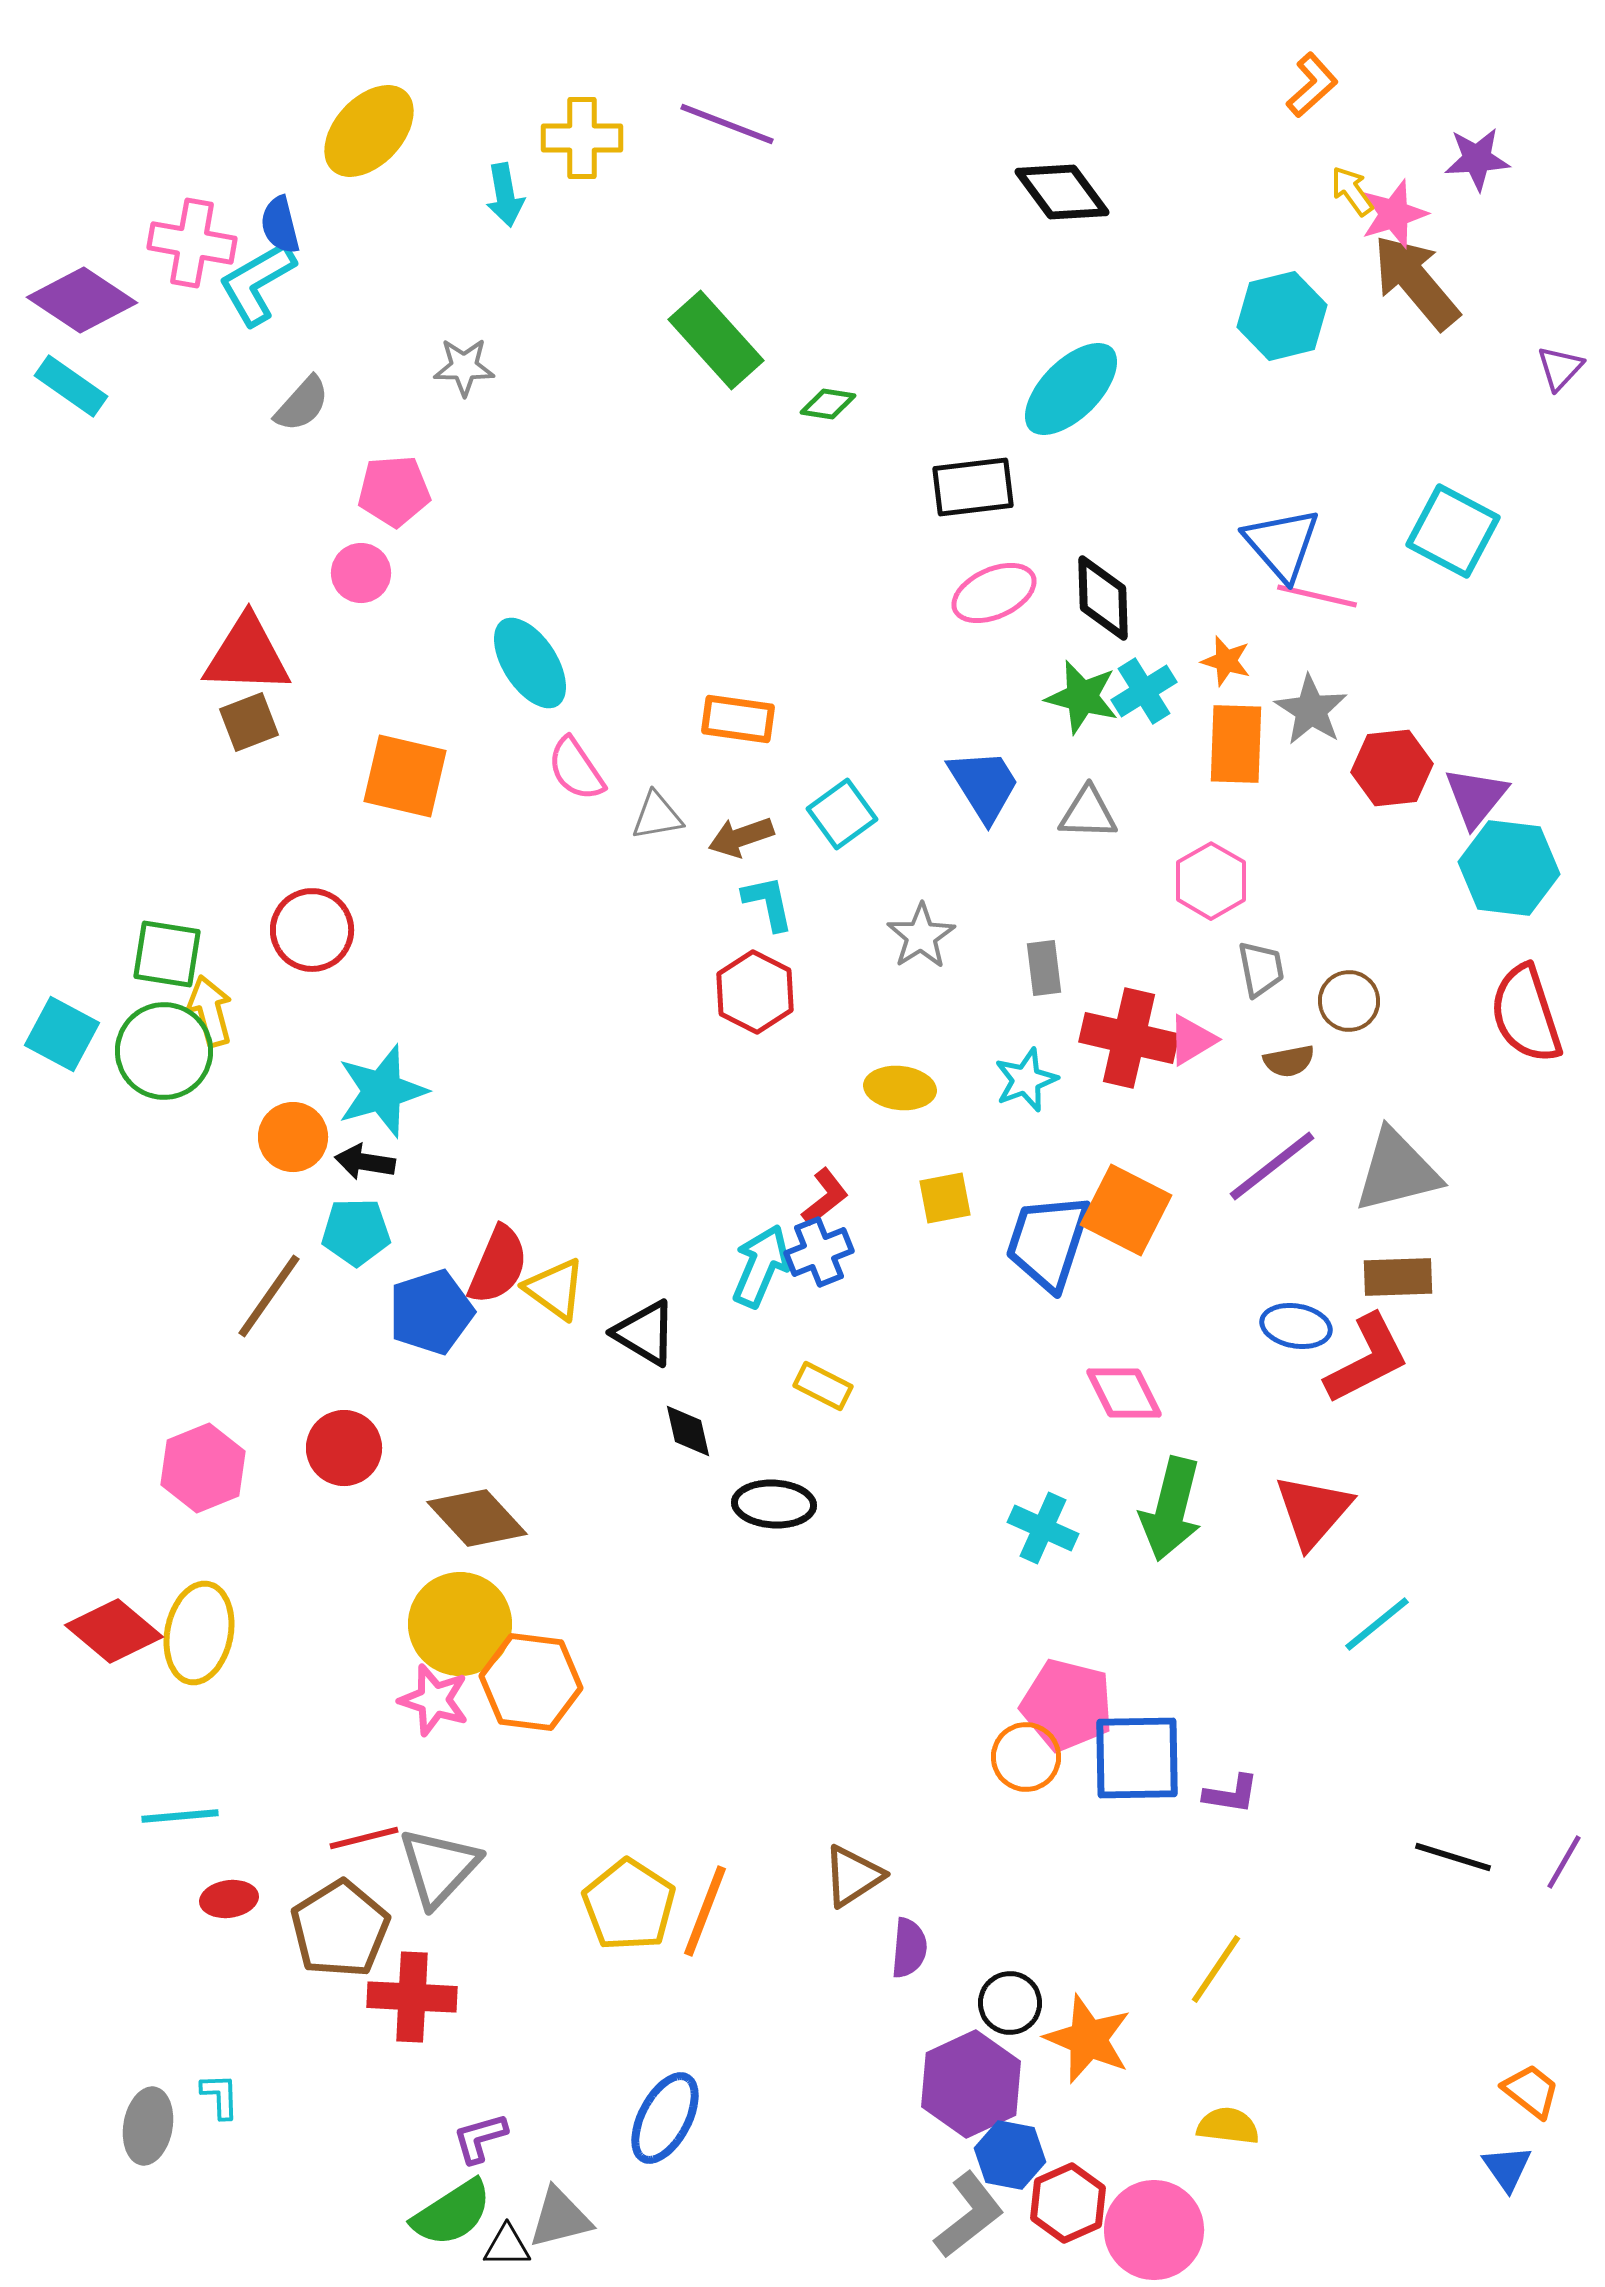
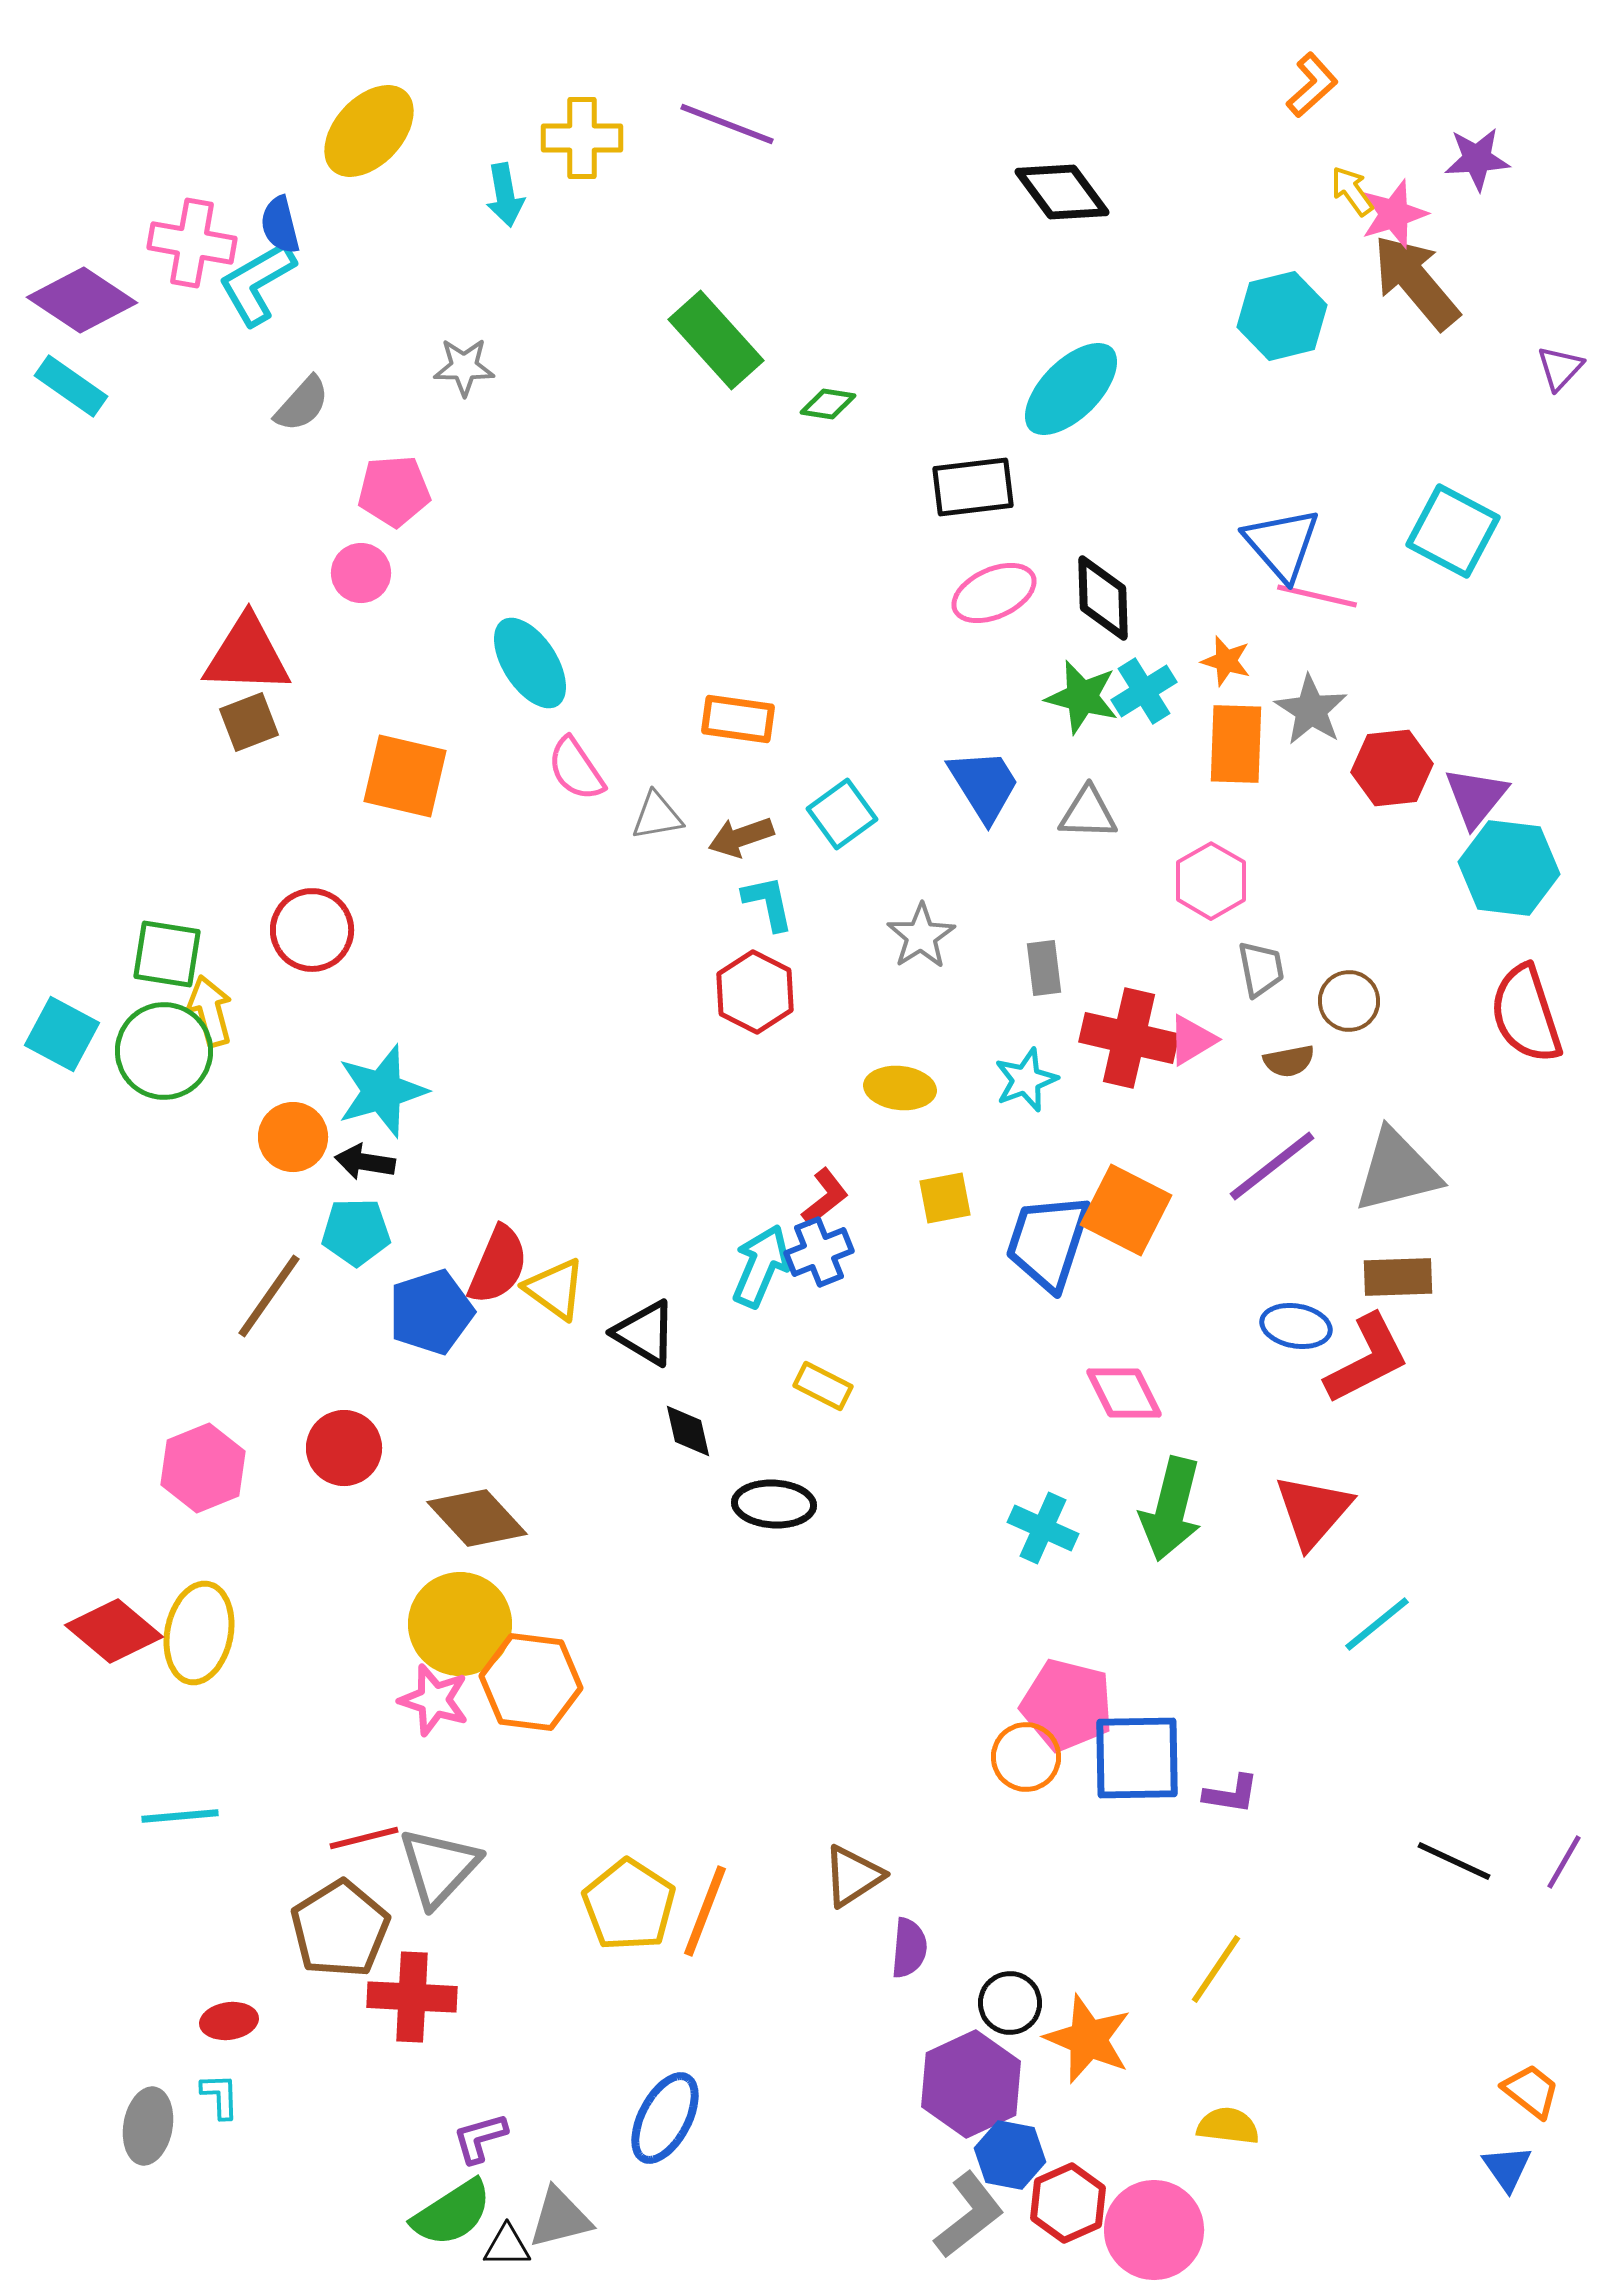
black line at (1453, 1857): moved 1 px right, 4 px down; rotated 8 degrees clockwise
red ellipse at (229, 1899): moved 122 px down
